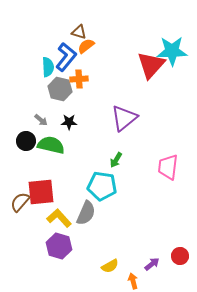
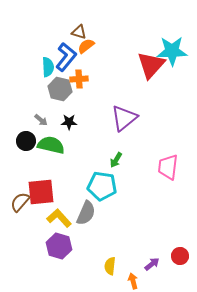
yellow semicircle: rotated 126 degrees clockwise
